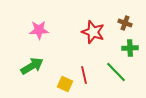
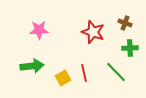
green arrow: rotated 25 degrees clockwise
red line: moved 2 px up
yellow square: moved 2 px left, 6 px up; rotated 35 degrees clockwise
